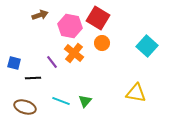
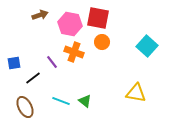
red square: rotated 20 degrees counterclockwise
pink hexagon: moved 2 px up
orange circle: moved 1 px up
orange cross: moved 1 px up; rotated 18 degrees counterclockwise
blue square: rotated 24 degrees counterclockwise
black line: rotated 35 degrees counterclockwise
green triangle: rotated 32 degrees counterclockwise
brown ellipse: rotated 45 degrees clockwise
